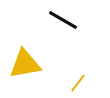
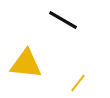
yellow triangle: moved 1 px right; rotated 16 degrees clockwise
